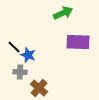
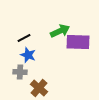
green arrow: moved 3 px left, 18 px down
black line: moved 10 px right, 9 px up; rotated 72 degrees counterclockwise
